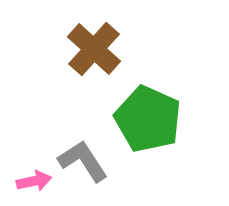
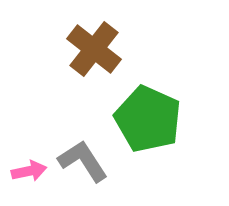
brown cross: rotated 4 degrees counterclockwise
pink arrow: moved 5 px left, 10 px up
